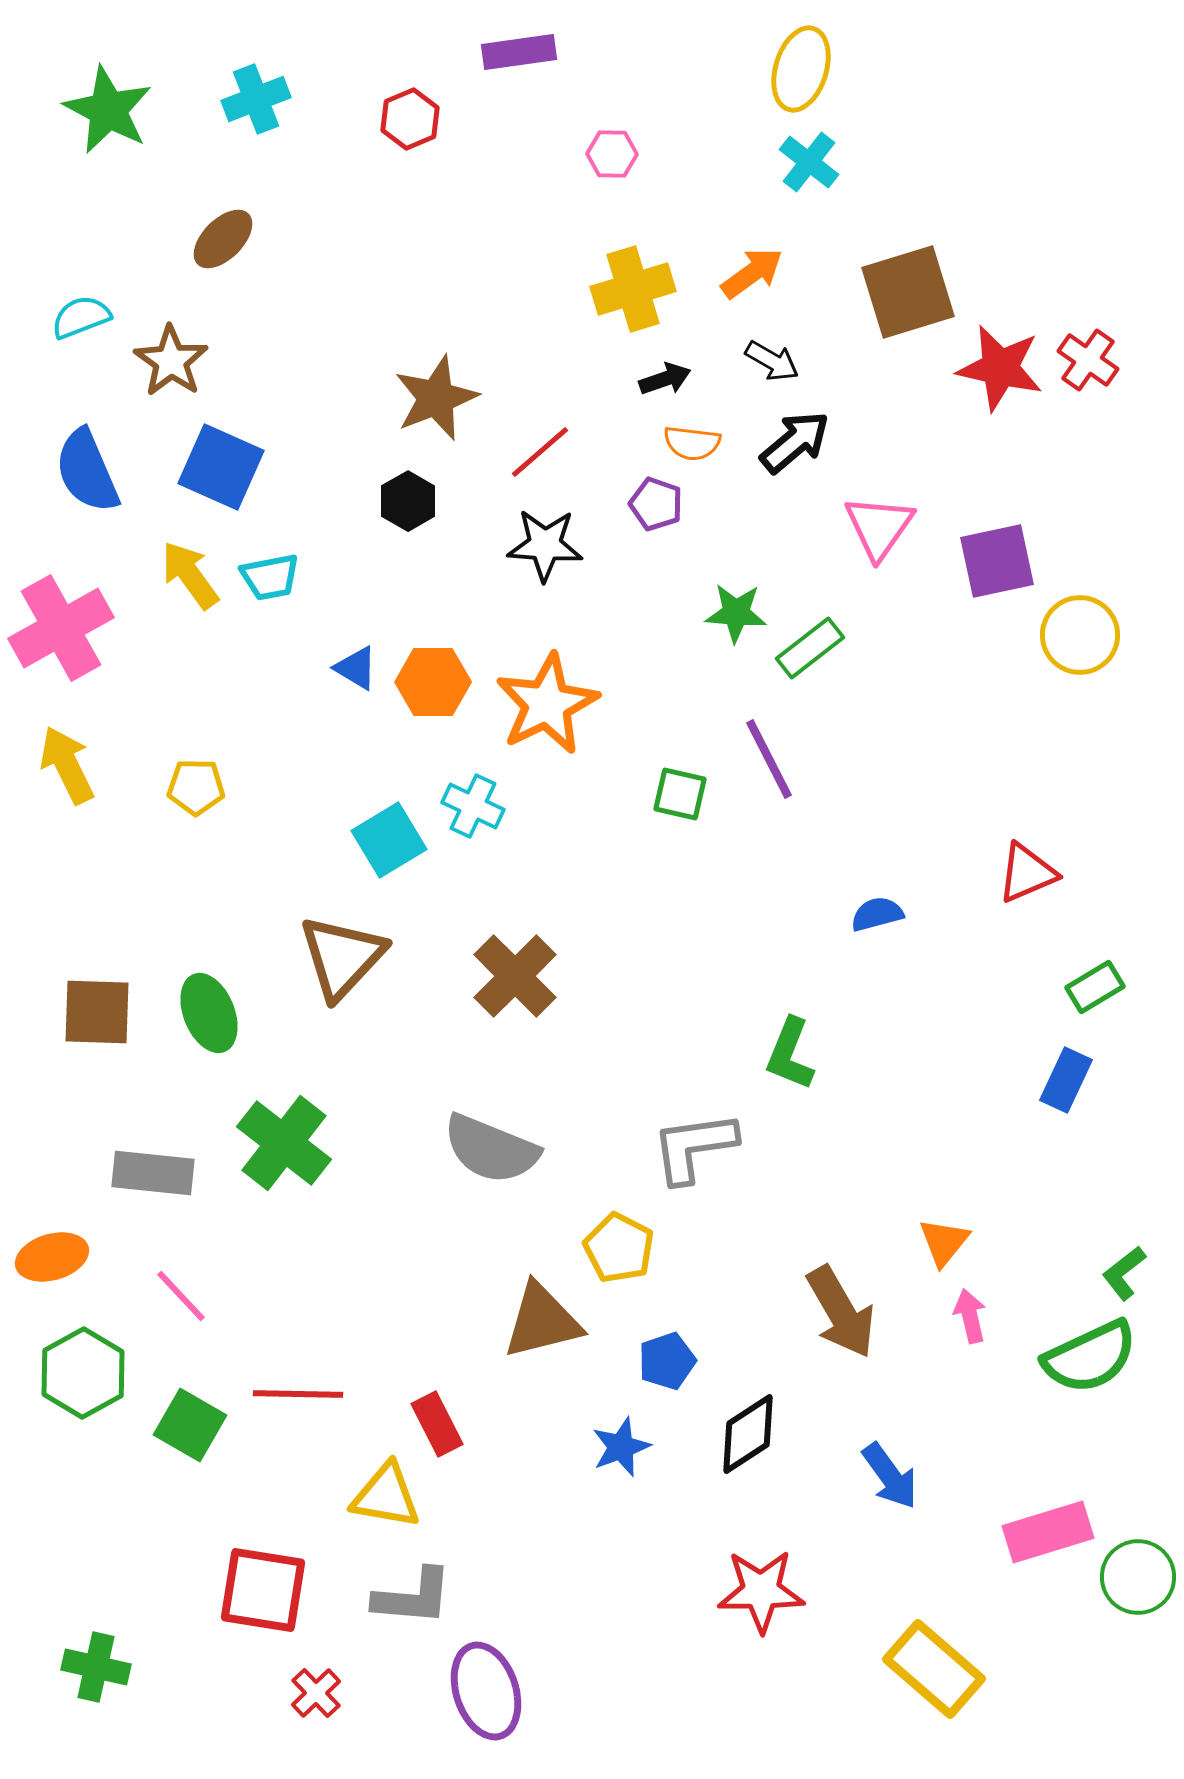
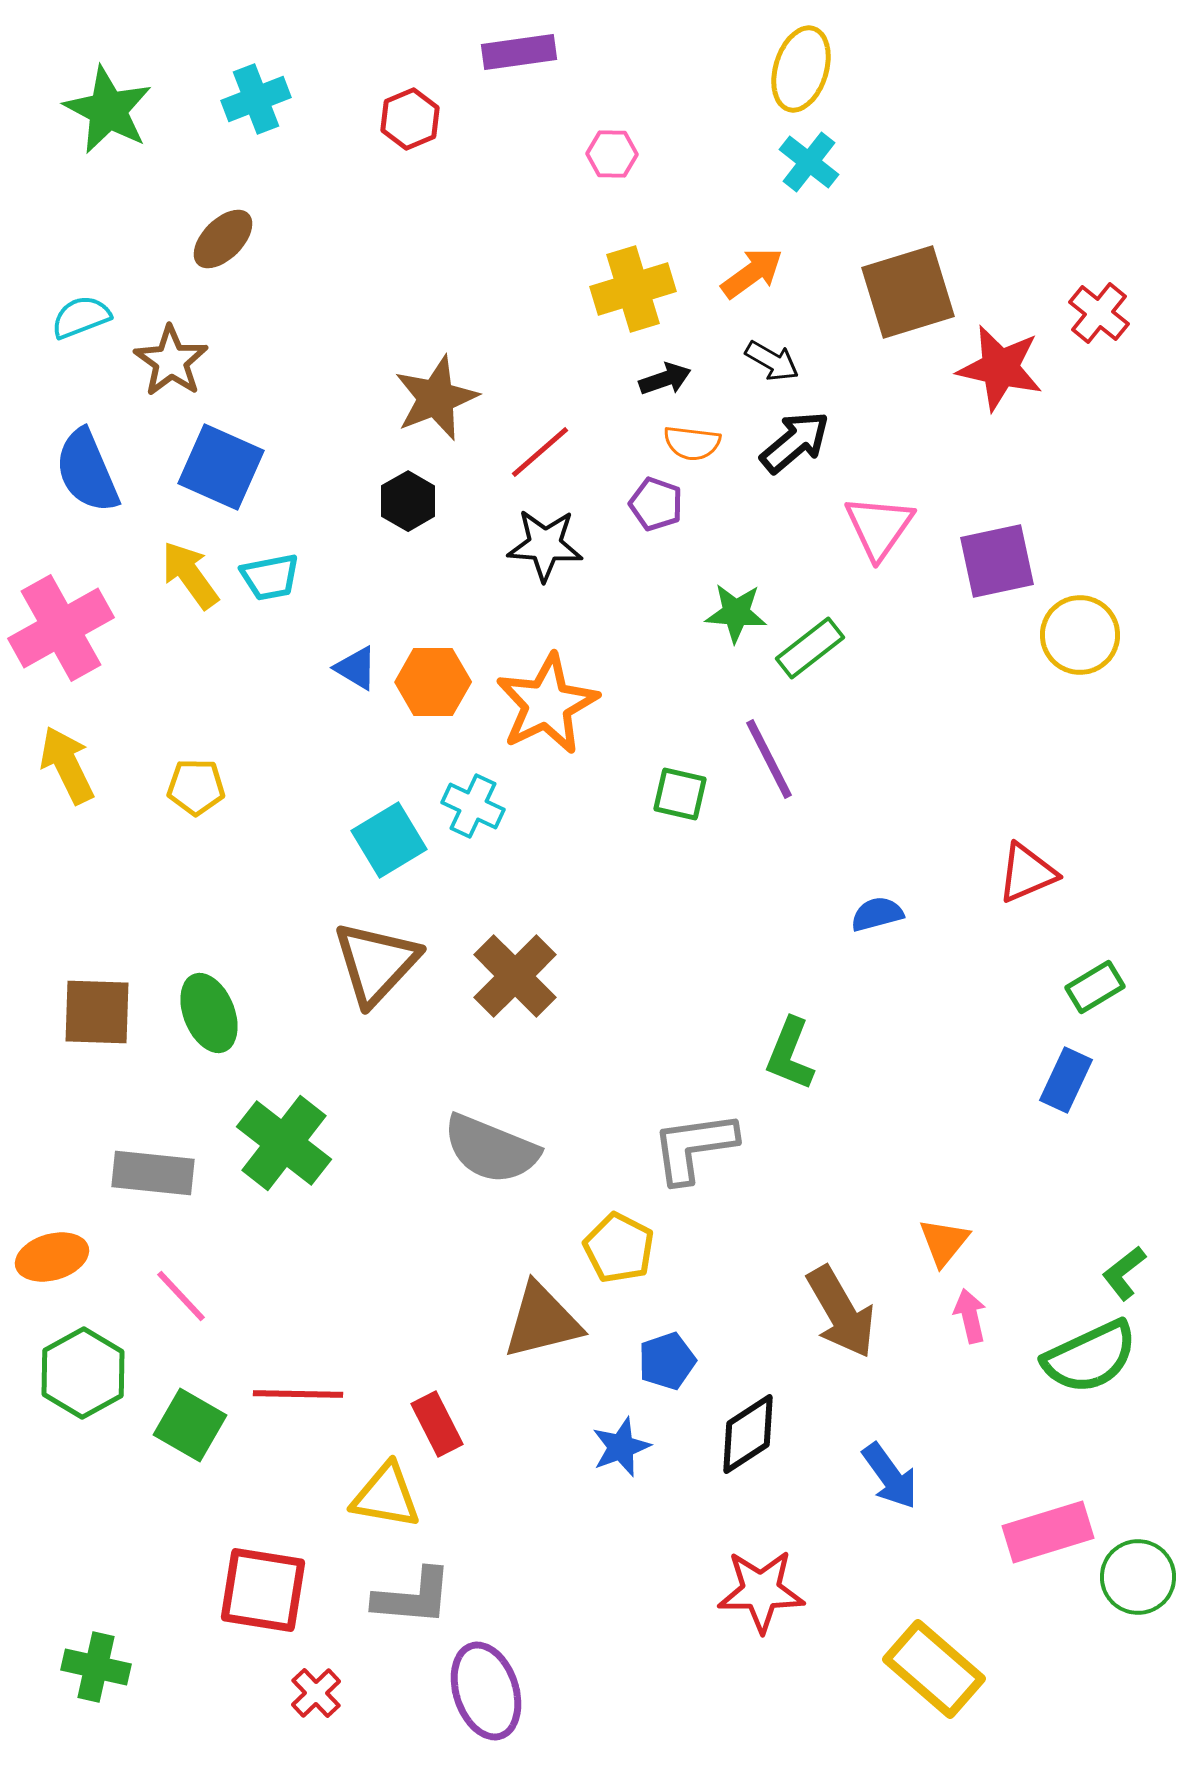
red cross at (1088, 360): moved 11 px right, 47 px up; rotated 4 degrees clockwise
brown triangle at (342, 957): moved 34 px right, 6 px down
